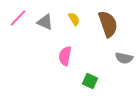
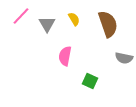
pink line: moved 3 px right, 2 px up
gray triangle: moved 2 px right, 2 px down; rotated 36 degrees clockwise
